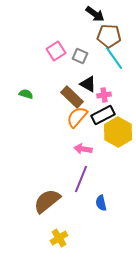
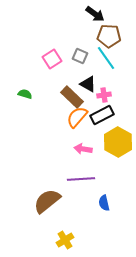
pink square: moved 4 px left, 8 px down
cyan line: moved 8 px left
green semicircle: moved 1 px left
black rectangle: moved 1 px left
yellow hexagon: moved 10 px down
purple line: rotated 64 degrees clockwise
blue semicircle: moved 3 px right
yellow cross: moved 6 px right, 2 px down
